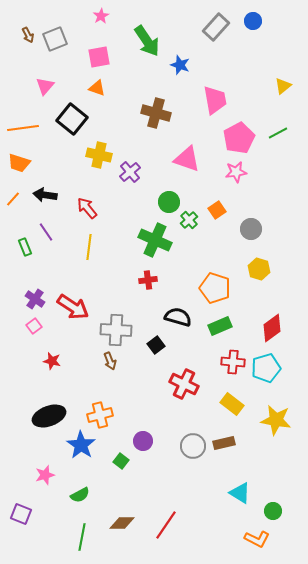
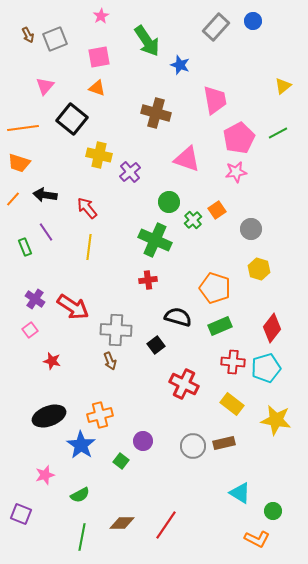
green cross at (189, 220): moved 4 px right
pink square at (34, 326): moved 4 px left, 4 px down
red diamond at (272, 328): rotated 16 degrees counterclockwise
